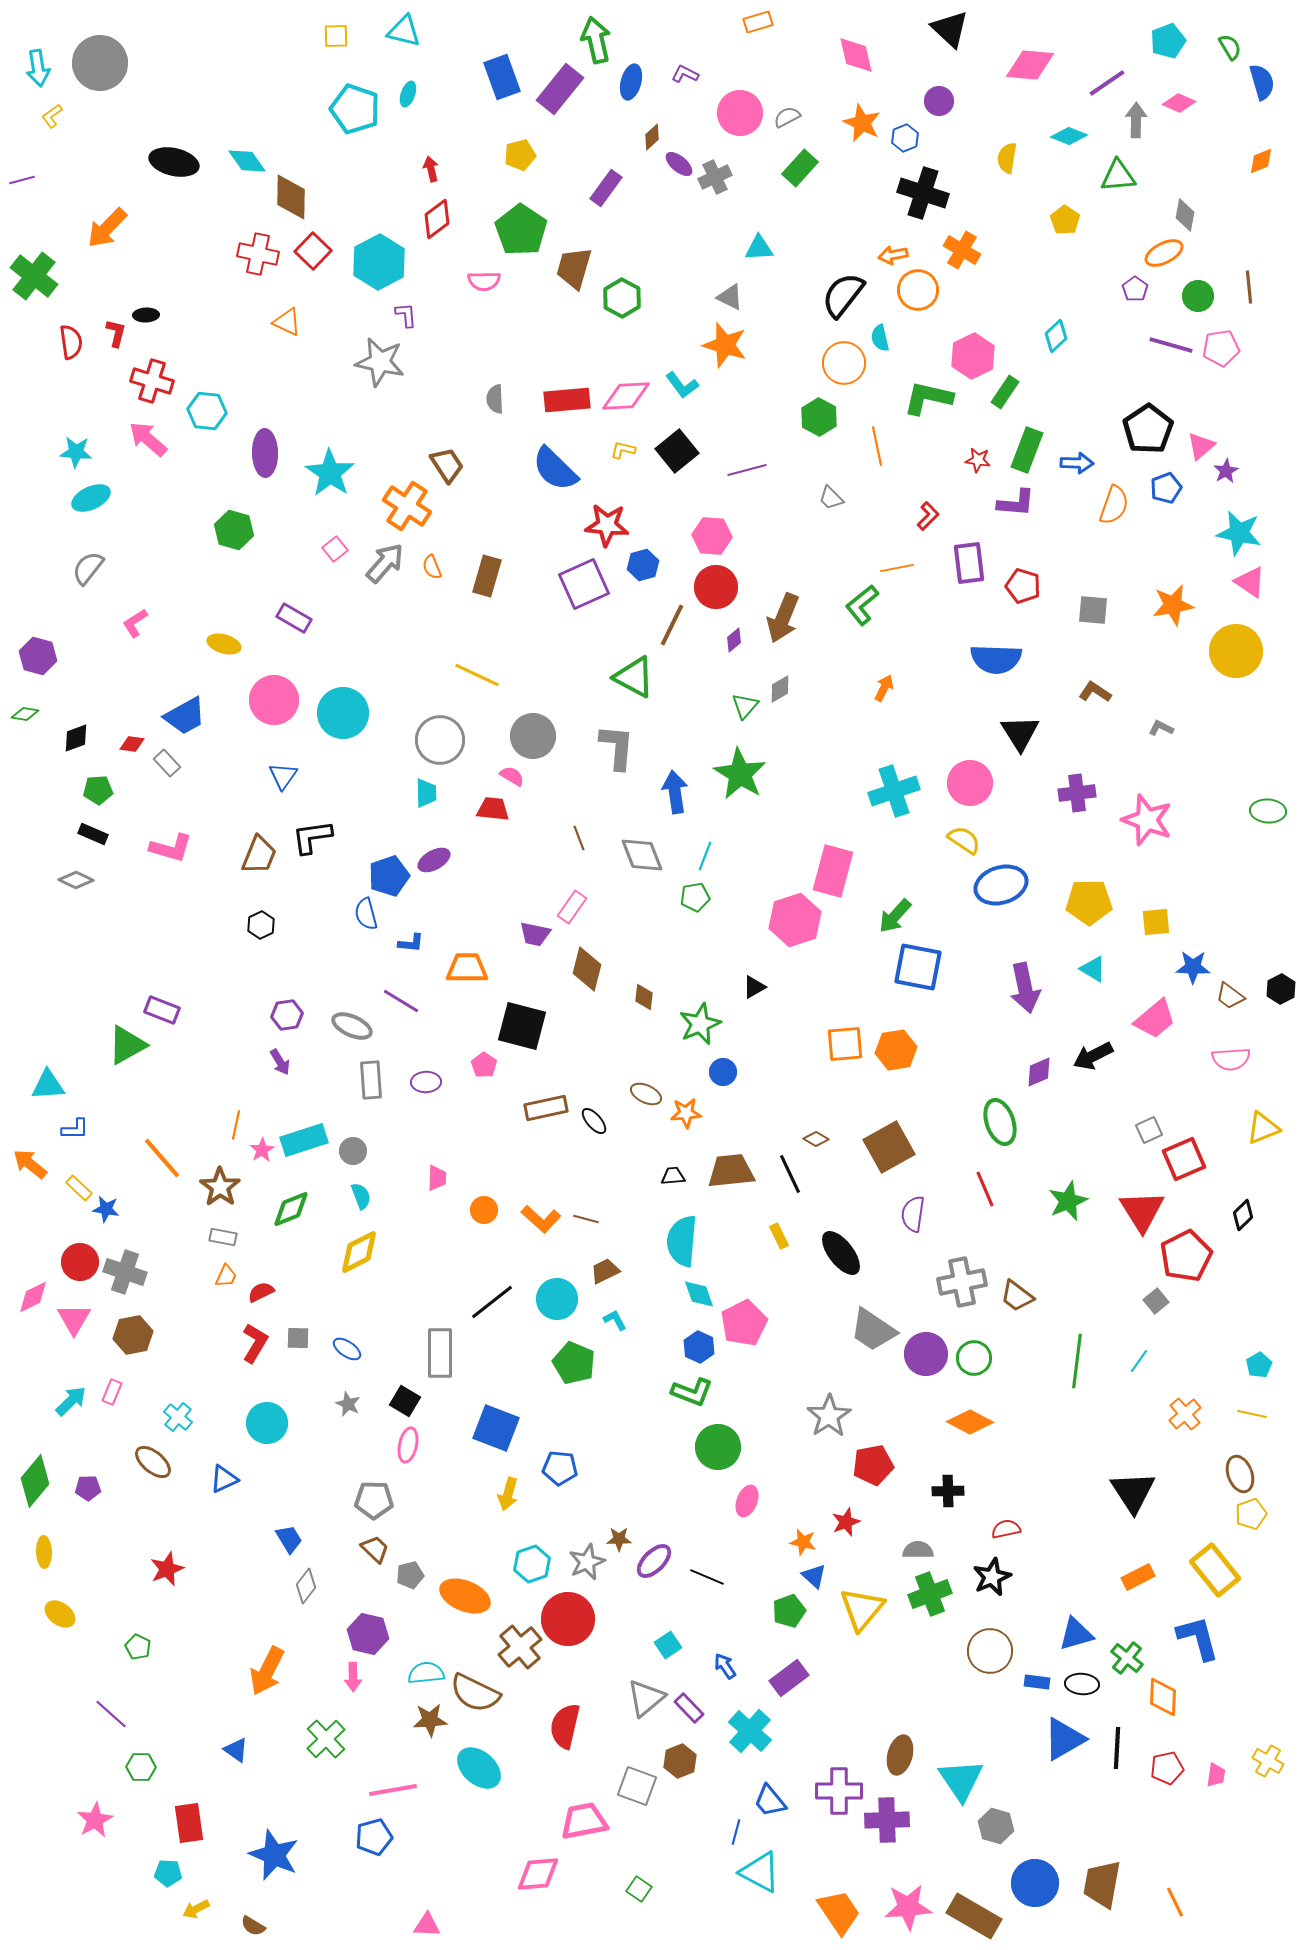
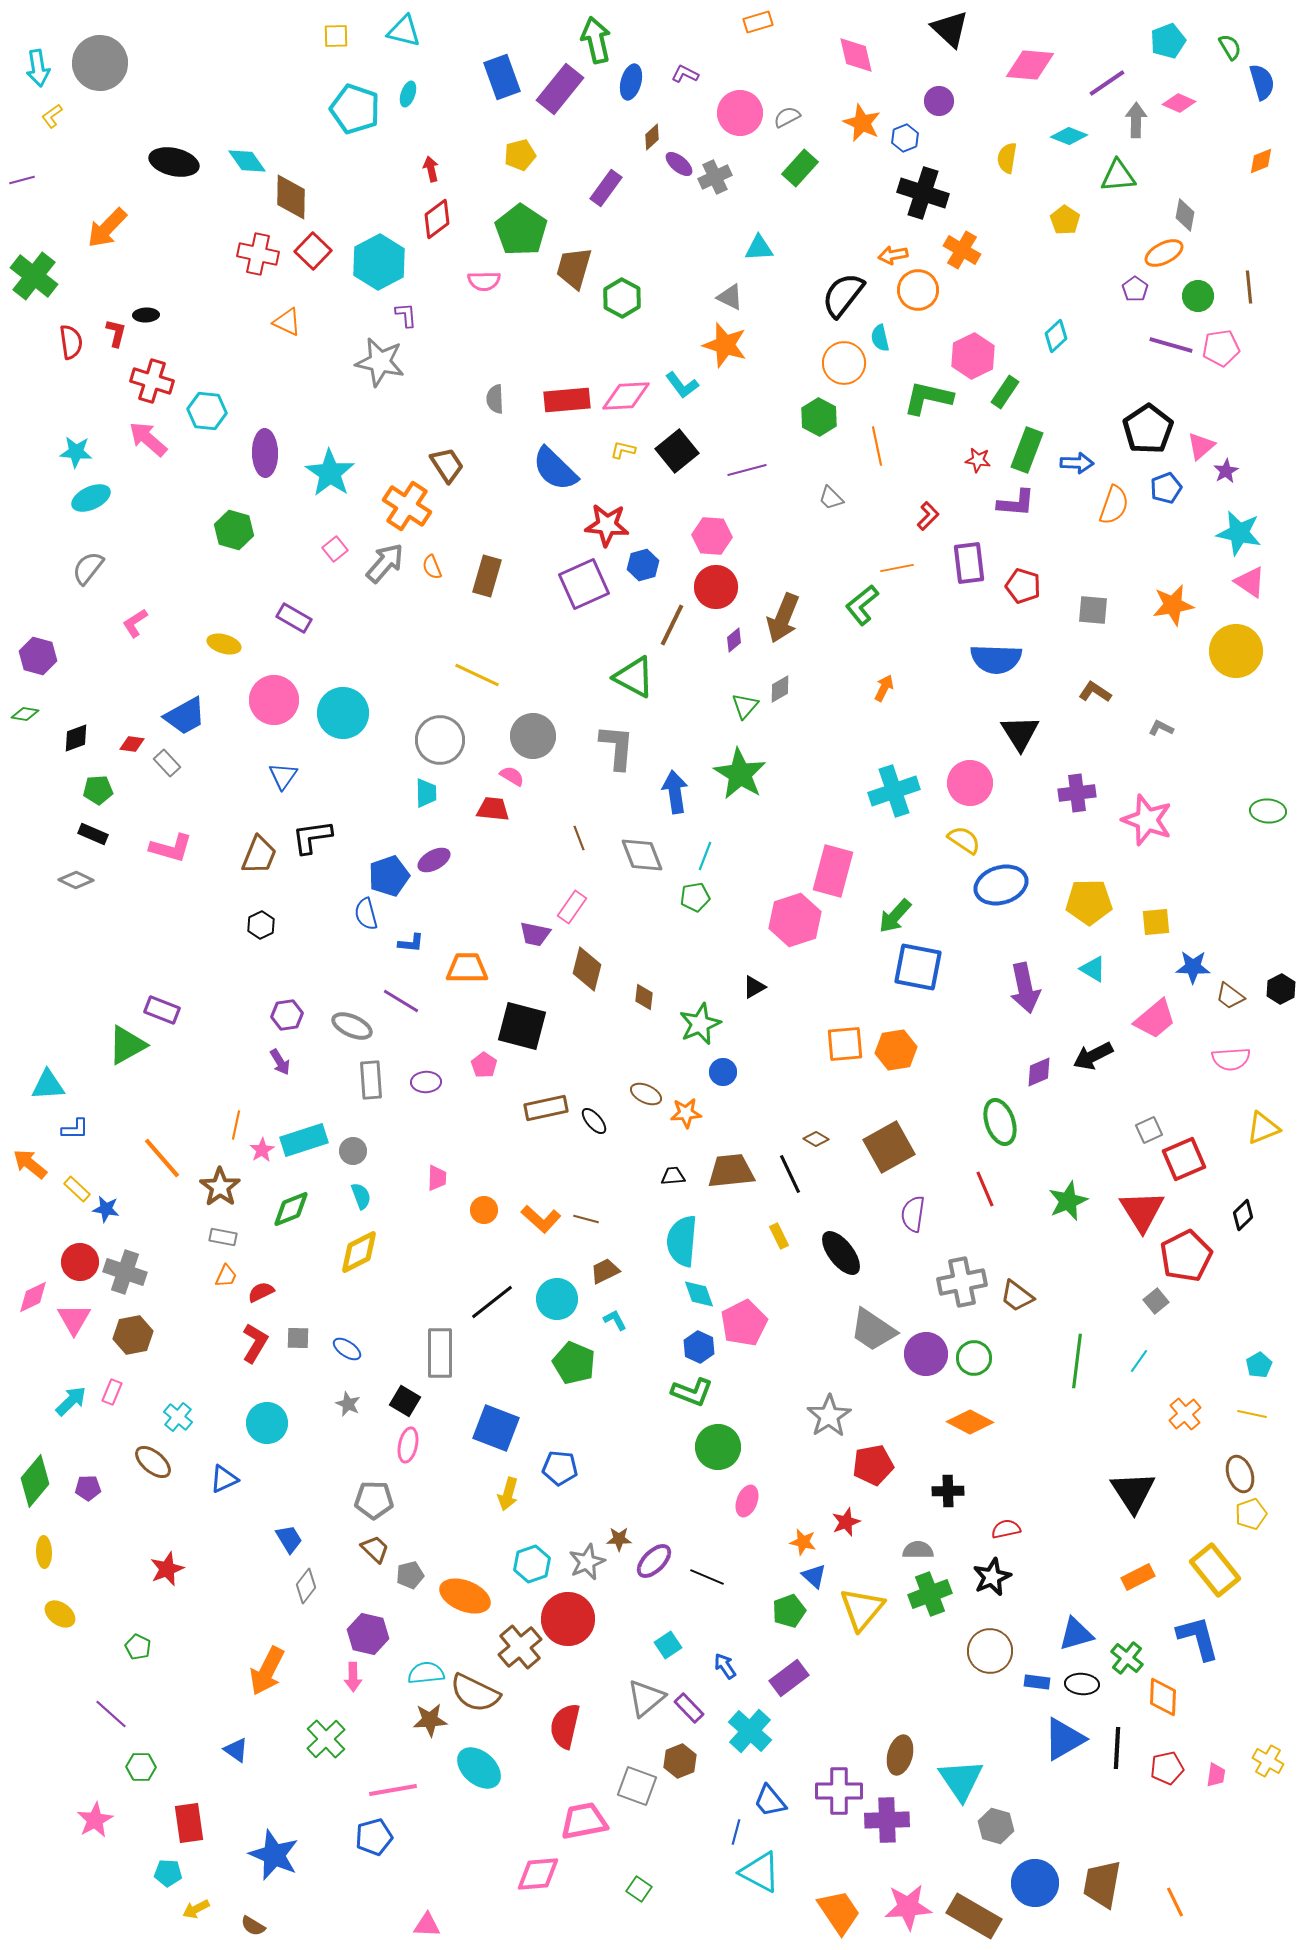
yellow rectangle at (79, 1188): moved 2 px left, 1 px down
